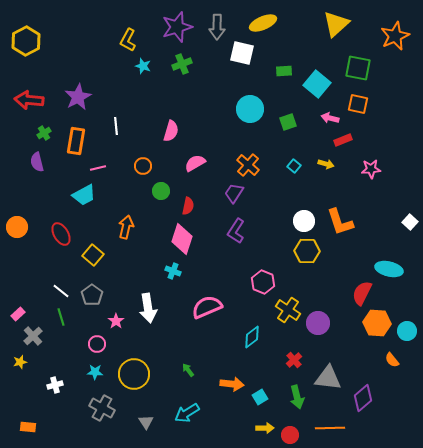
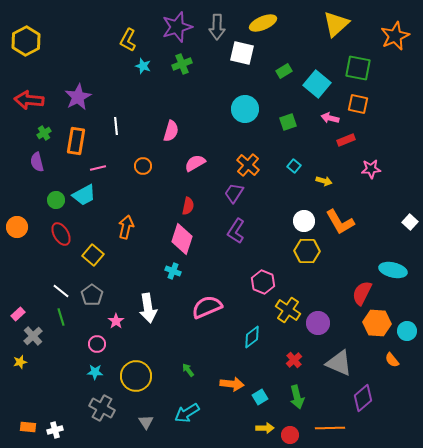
green rectangle at (284, 71): rotated 28 degrees counterclockwise
cyan circle at (250, 109): moved 5 px left
red rectangle at (343, 140): moved 3 px right
yellow arrow at (326, 164): moved 2 px left, 17 px down
green circle at (161, 191): moved 105 px left, 9 px down
orange L-shape at (340, 222): rotated 12 degrees counterclockwise
cyan ellipse at (389, 269): moved 4 px right, 1 px down
yellow circle at (134, 374): moved 2 px right, 2 px down
gray triangle at (328, 378): moved 11 px right, 15 px up; rotated 16 degrees clockwise
white cross at (55, 385): moved 45 px down
